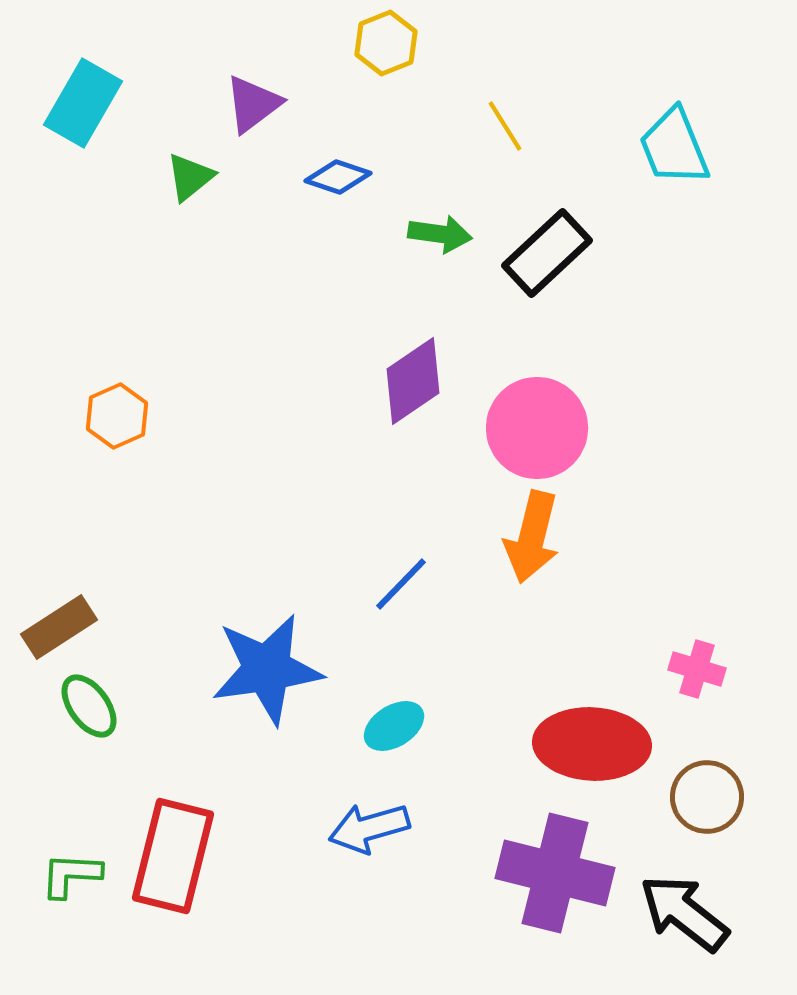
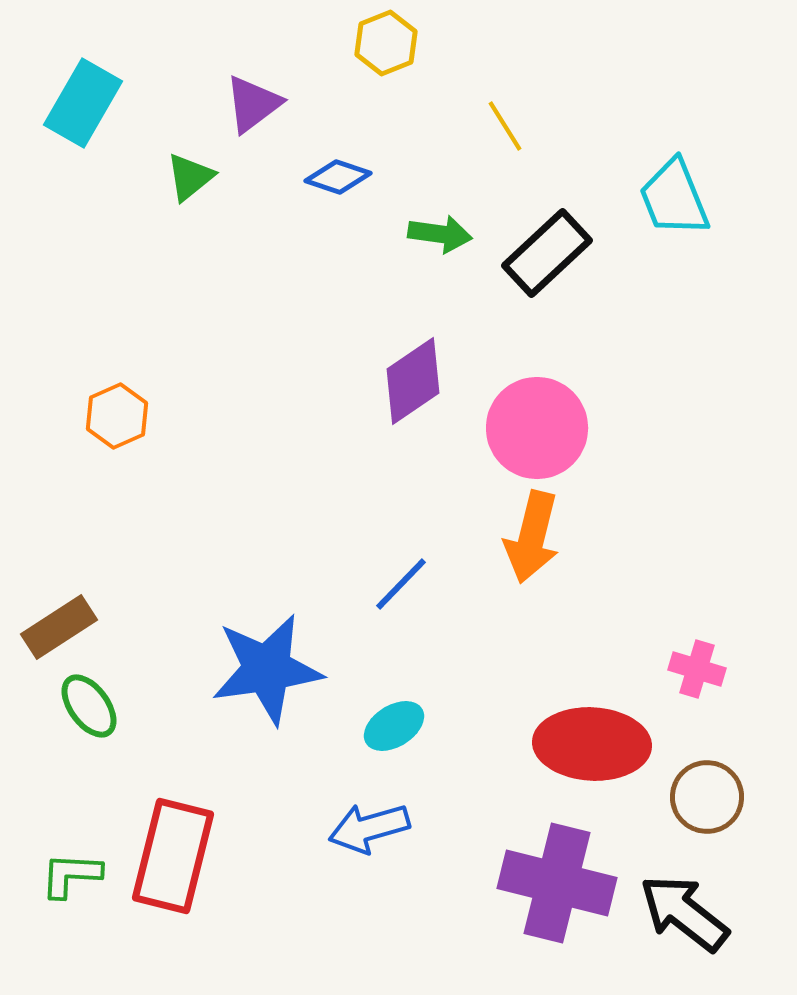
cyan trapezoid: moved 51 px down
purple cross: moved 2 px right, 10 px down
